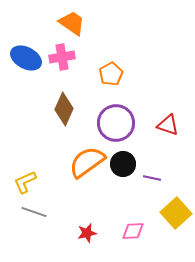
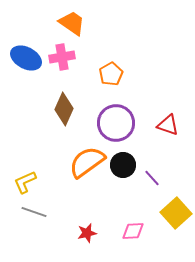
black circle: moved 1 px down
purple line: rotated 36 degrees clockwise
